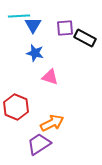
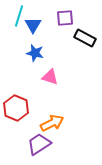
cyan line: rotated 70 degrees counterclockwise
purple square: moved 10 px up
red hexagon: moved 1 px down
